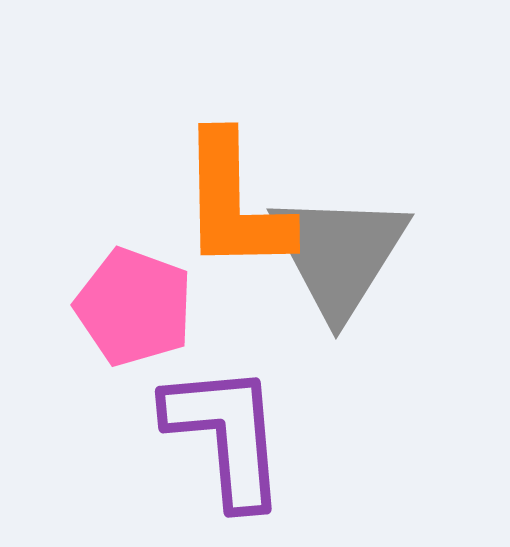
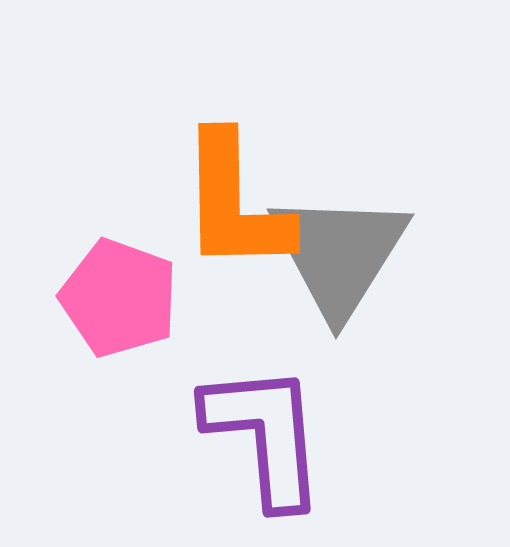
pink pentagon: moved 15 px left, 9 px up
purple L-shape: moved 39 px right
